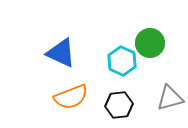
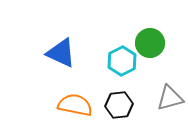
cyan hexagon: rotated 8 degrees clockwise
orange semicircle: moved 4 px right, 8 px down; rotated 148 degrees counterclockwise
